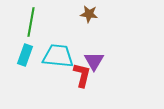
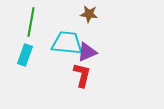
cyan trapezoid: moved 9 px right, 13 px up
purple triangle: moved 7 px left, 9 px up; rotated 35 degrees clockwise
